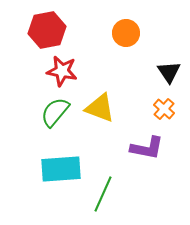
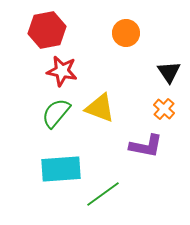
green semicircle: moved 1 px right, 1 px down
purple L-shape: moved 1 px left, 2 px up
green line: rotated 30 degrees clockwise
